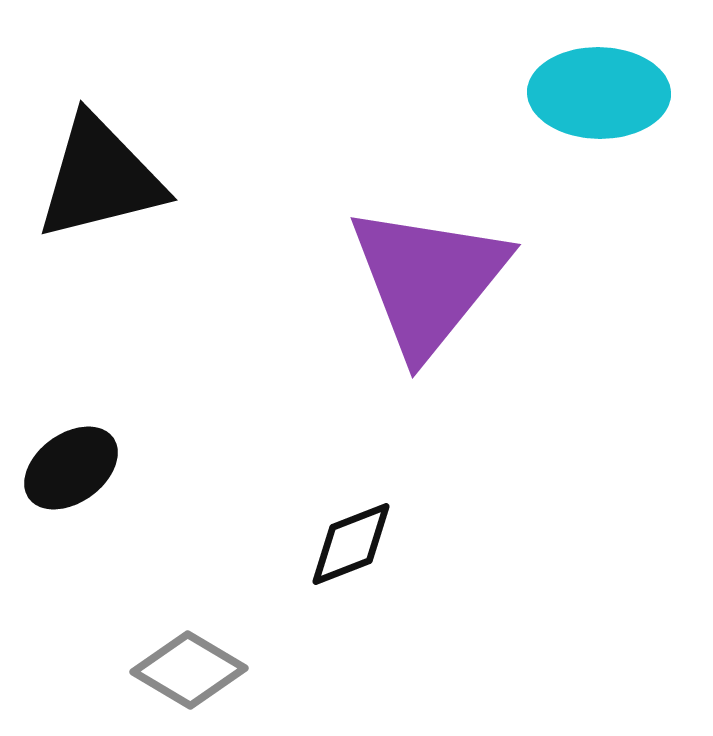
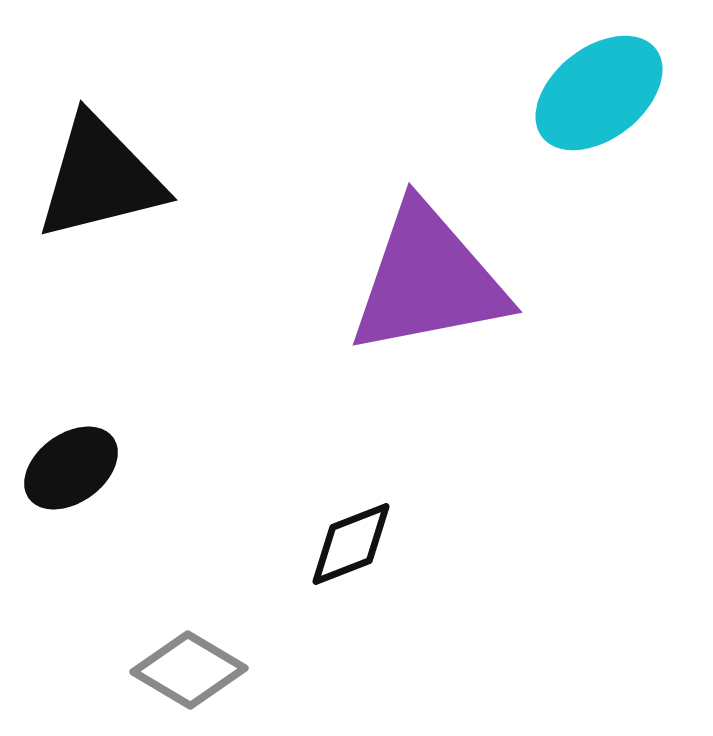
cyan ellipse: rotated 39 degrees counterclockwise
purple triangle: rotated 40 degrees clockwise
